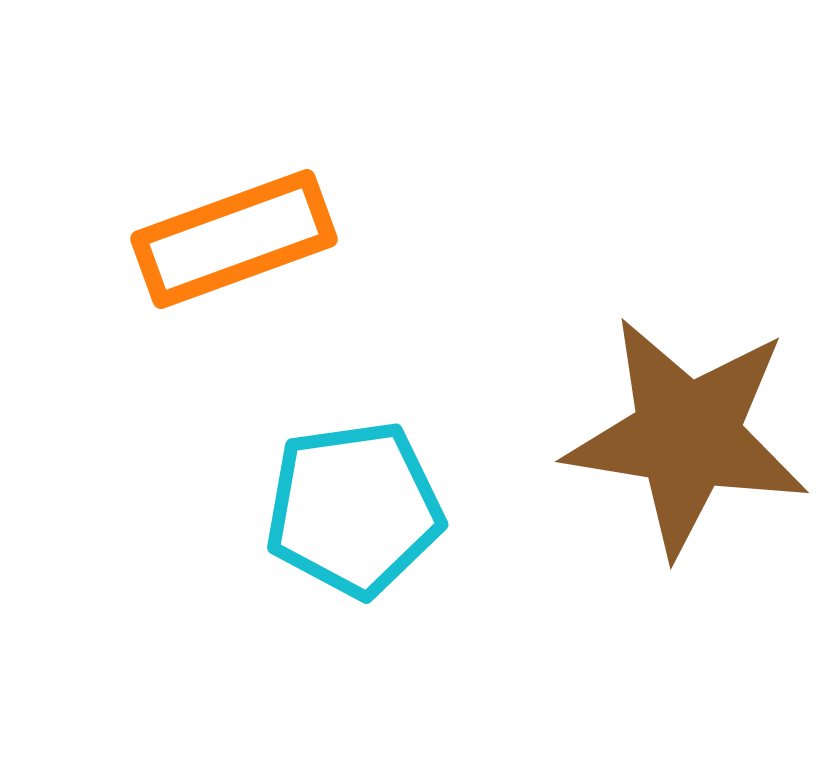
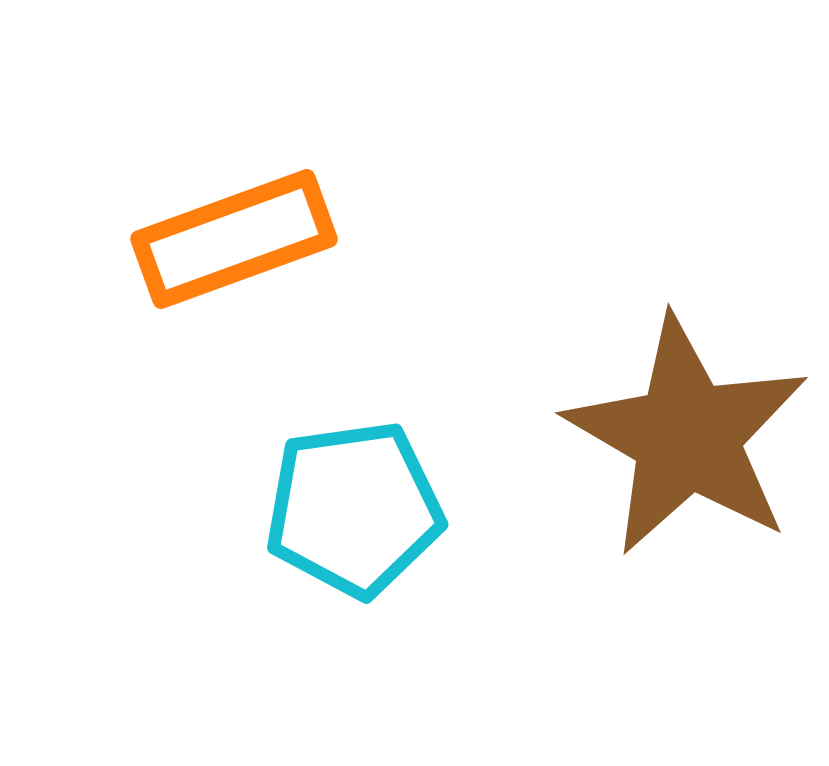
brown star: rotated 21 degrees clockwise
